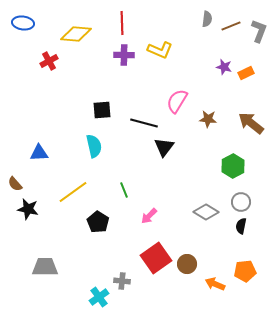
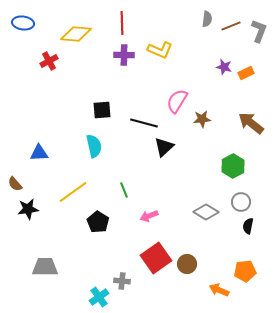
brown star: moved 6 px left; rotated 12 degrees counterclockwise
black triangle: rotated 10 degrees clockwise
black star: rotated 20 degrees counterclockwise
pink arrow: rotated 24 degrees clockwise
black semicircle: moved 7 px right
orange arrow: moved 4 px right, 6 px down
